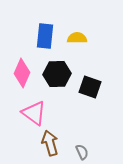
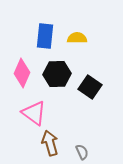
black square: rotated 15 degrees clockwise
